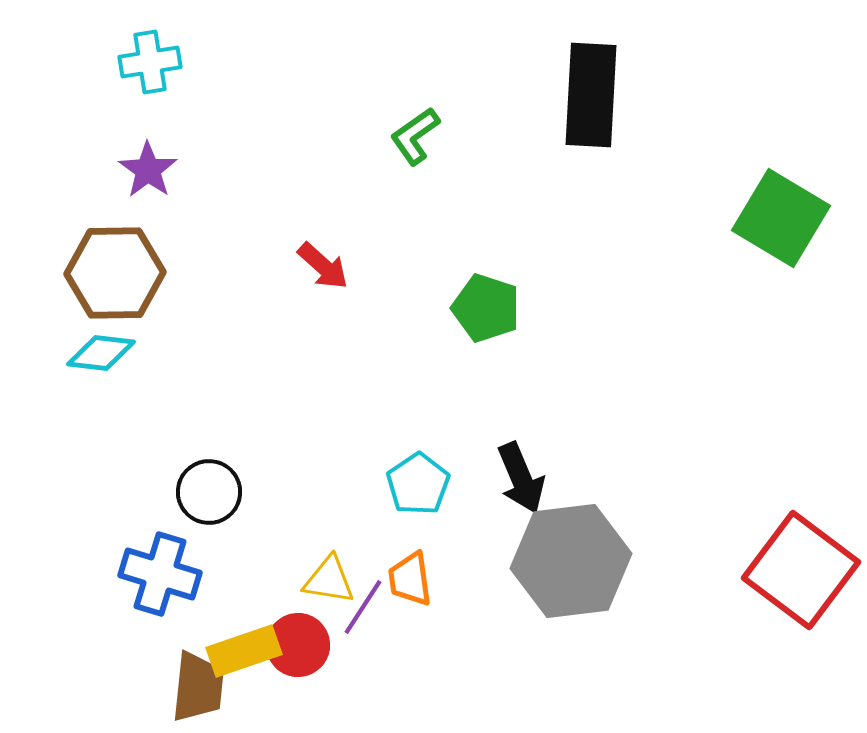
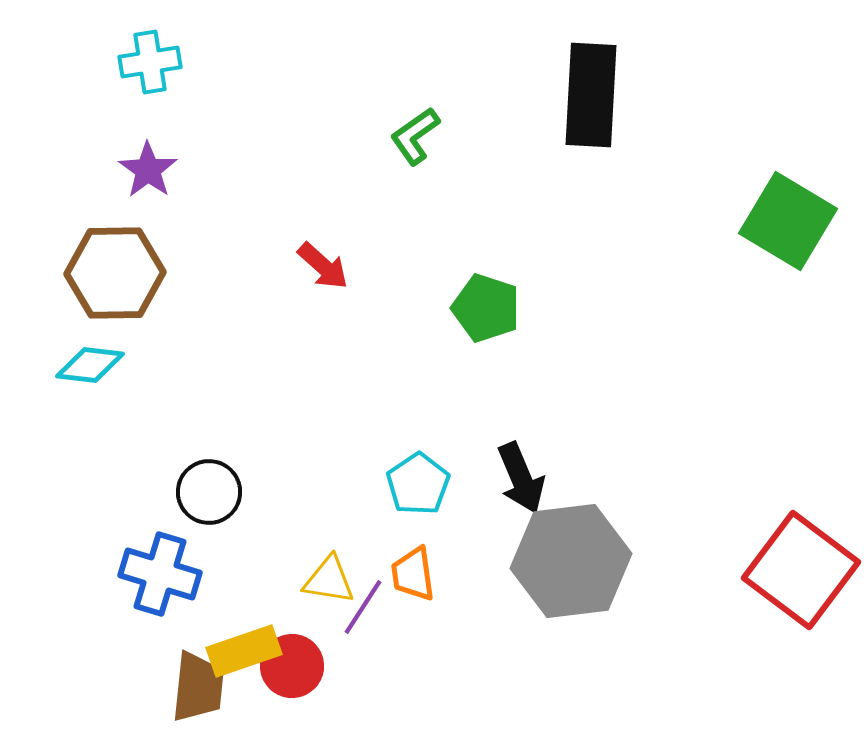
green square: moved 7 px right, 3 px down
cyan diamond: moved 11 px left, 12 px down
orange trapezoid: moved 3 px right, 5 px up
red circle: moved 6 px left, 21 px down
